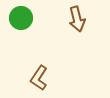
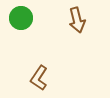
brown arrow: moved 1 px down
